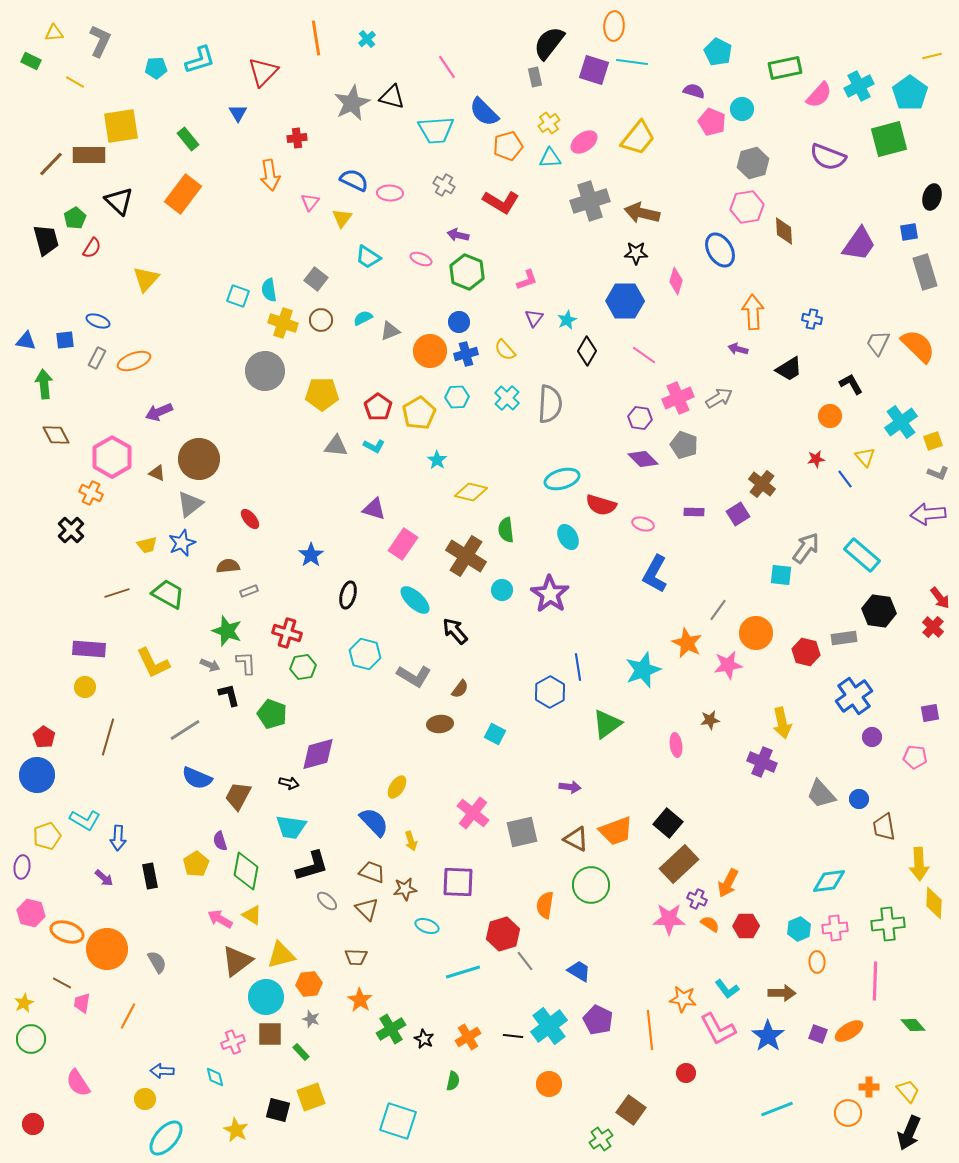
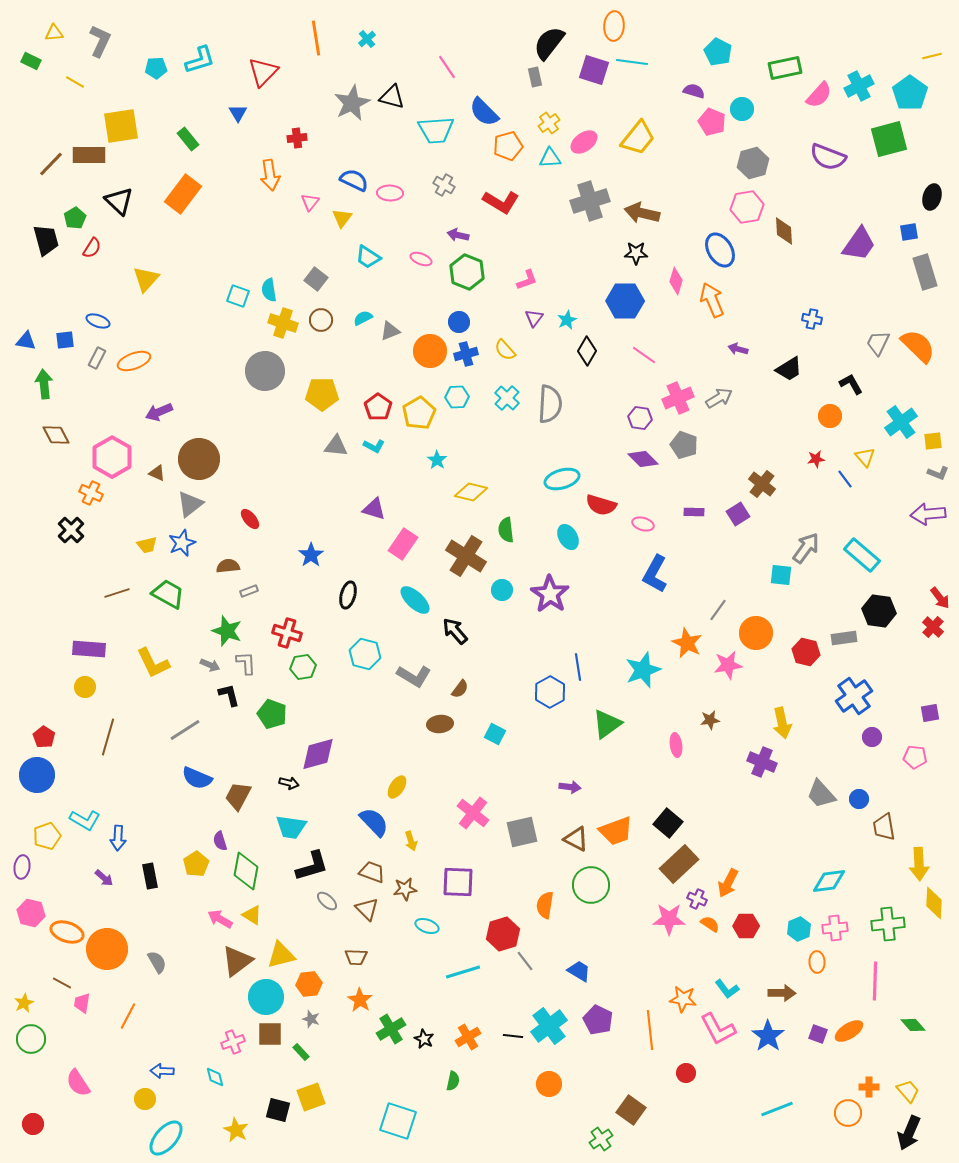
orange arrow at (753, 312): moved 41 px left, 12 px up; rotated 20 degrees counterclockwise
yellow square at (933, 441): rotated 12 degrees clockwise
